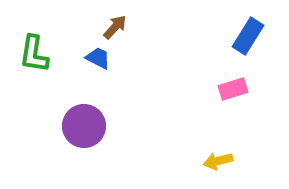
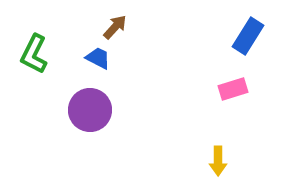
green L-shape: rotated 18 degrees clockwise
purple circle: moved 6 px right, 16 px up
yellow arrow: rotated 76 degrees counterclockwise
